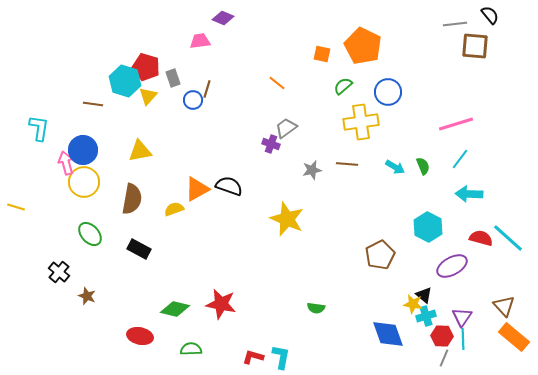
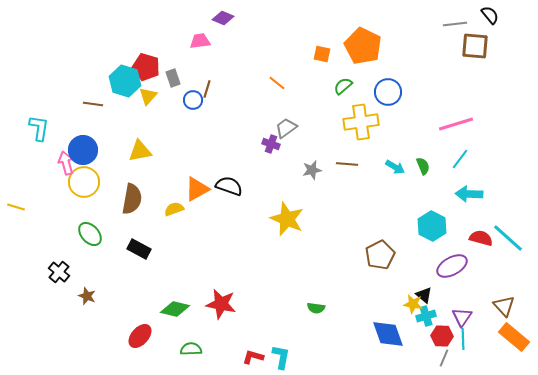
cyan hexagon at (428, 227): moved 4 px right, 1 px up
red ellipse at (140, 336): rotated 60 degrees counterclockwise
